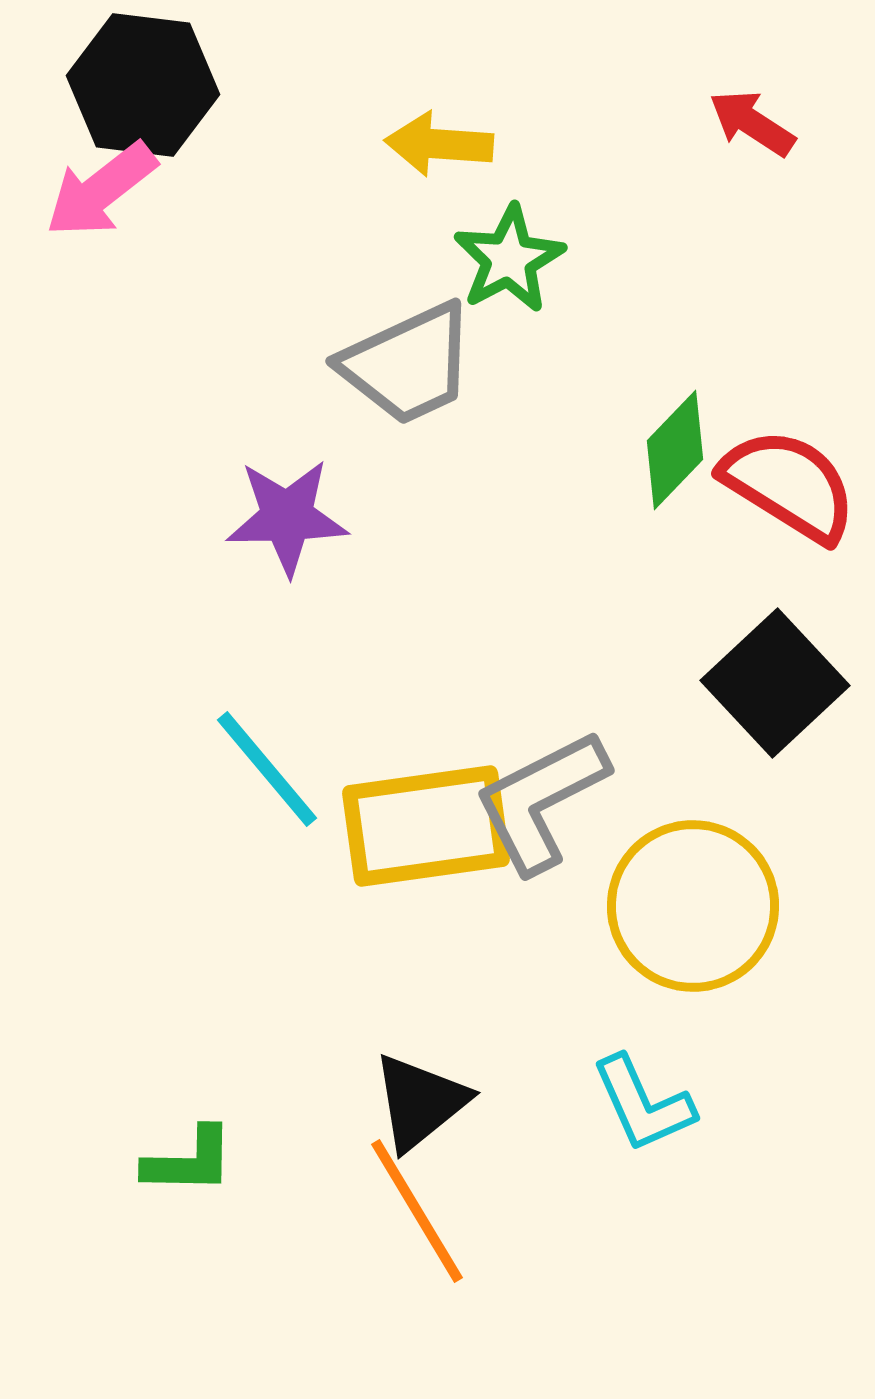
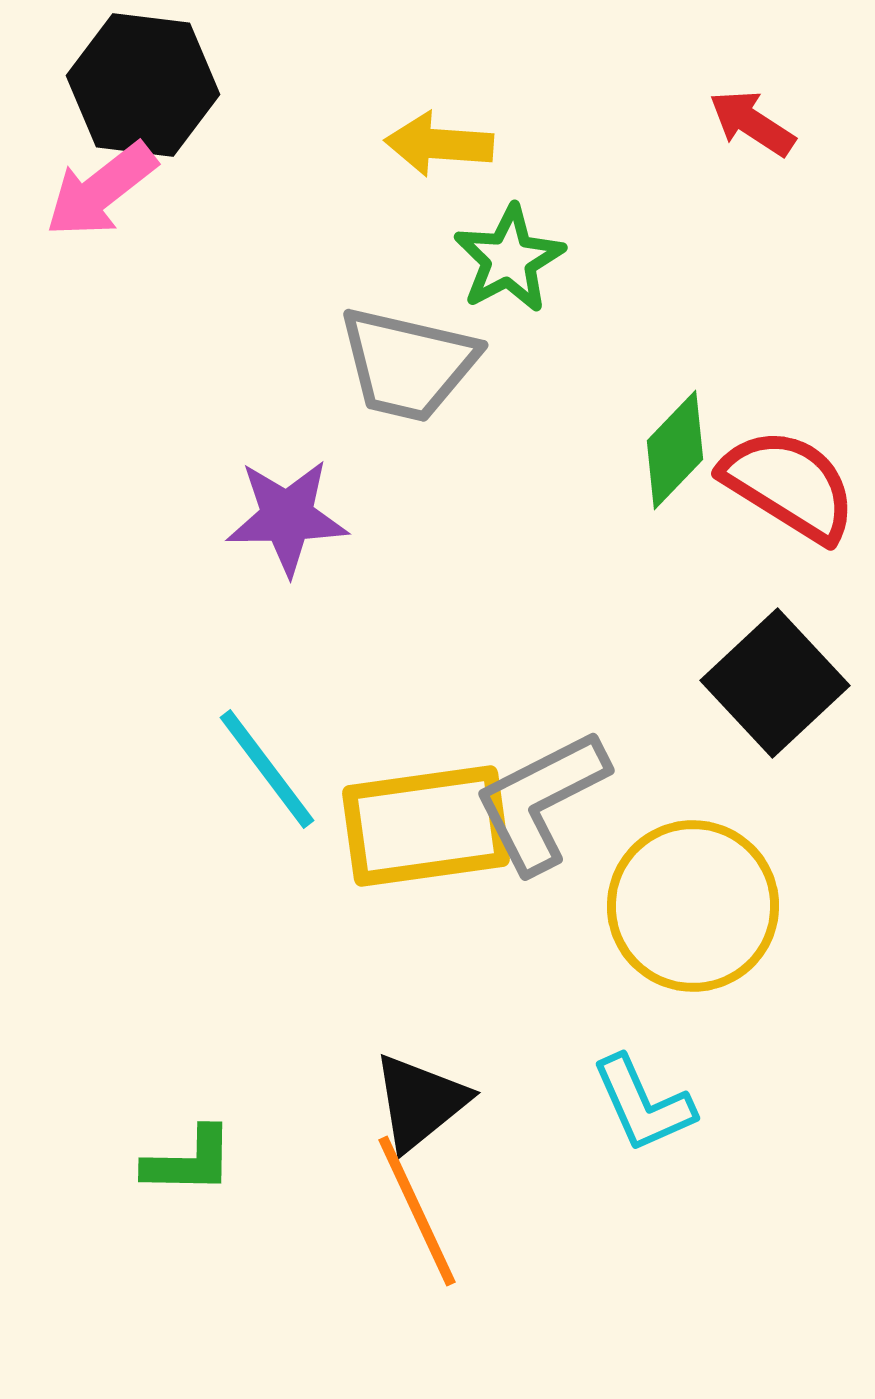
gray trapezoid: rotated 38 degrees clockwise
cyan line: rotated 3 degrees clockwise
orange line: rotated 6 degrees clockwise
